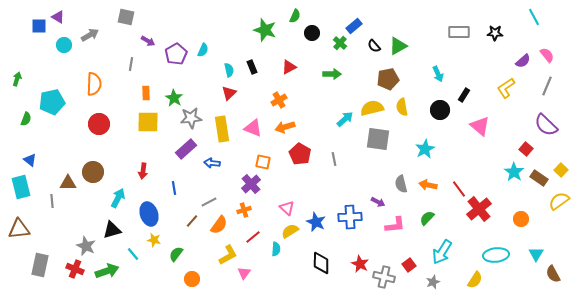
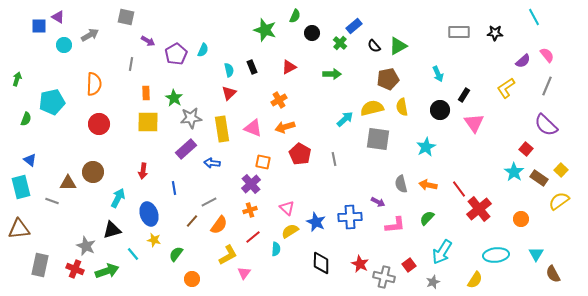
pink triangle at (480, 126): moved 6 px left, 3 px up; rotated 15 degrees clockwise
cyan star at (425, 149): moved 1 px right, 2 px up
gray line at (52, 201): rotated 64 degrees counterclockwise
orange cross at (244, 210): moved 6 px right
